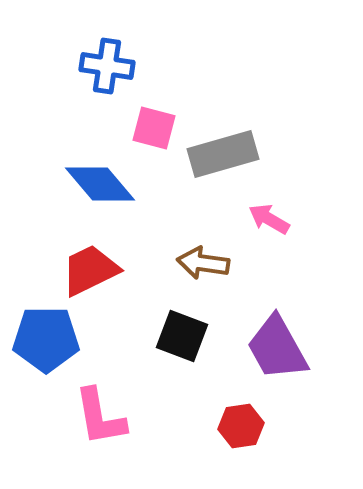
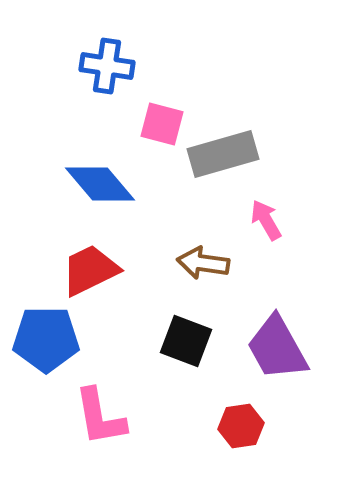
pink square: moved 8 px right, 4 px up
pink arrow: moved 3 px left, 1 px down; rotated 30 degrees clockwise
black square: moved 4 px right, 5 px down
